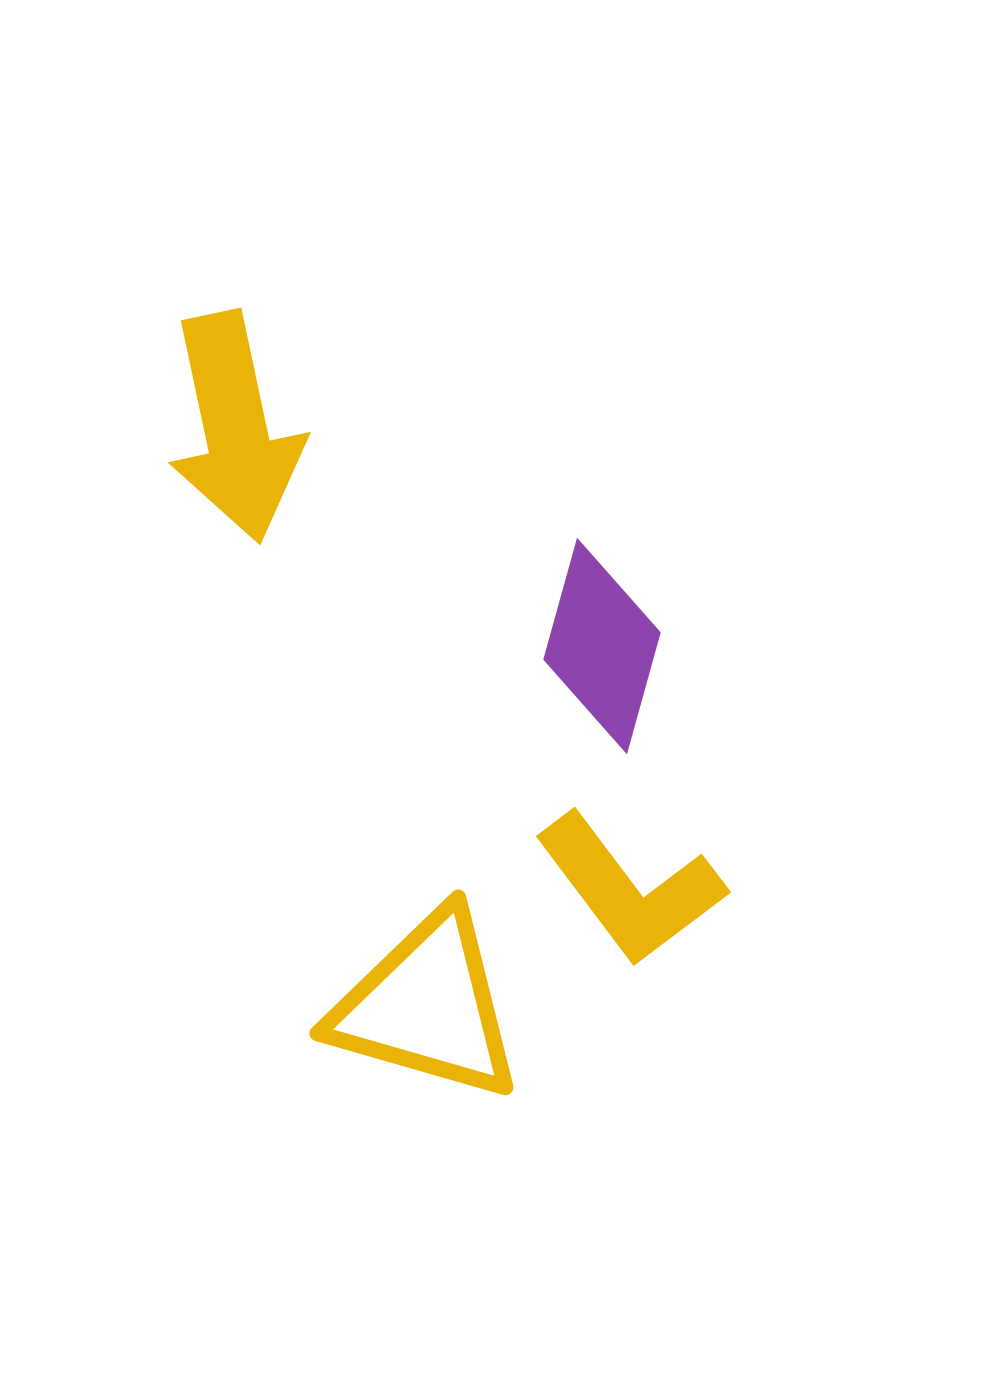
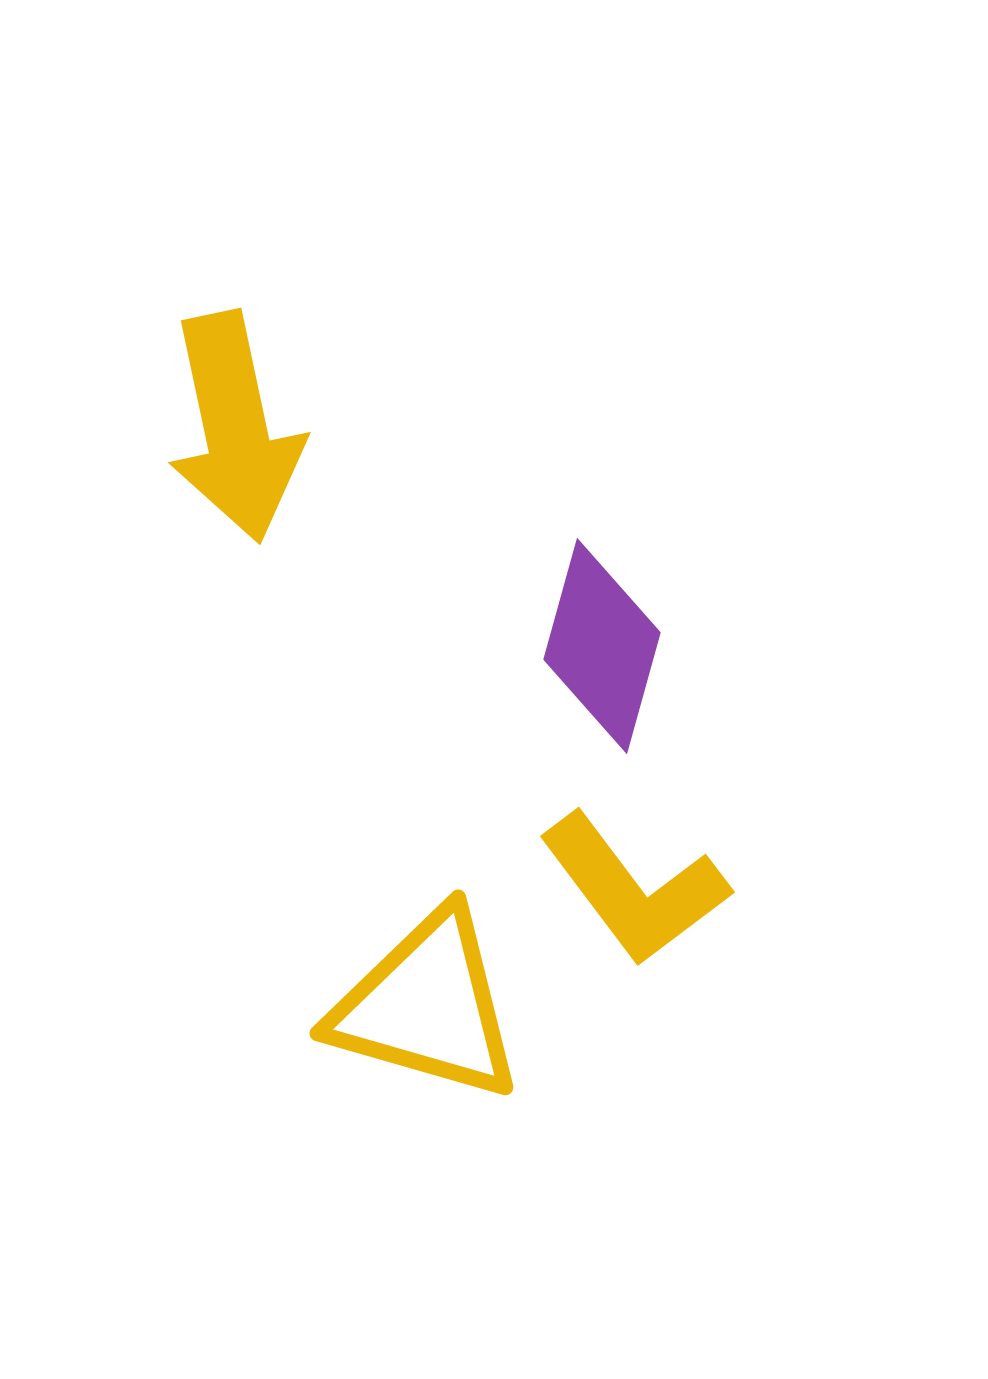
yellow L-shape: moved 4 px right
